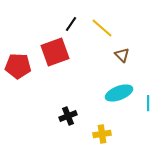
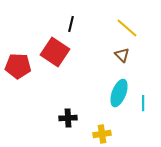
black line: rotated 21 degrees counterclockwise
yellow line: moved 25 px right
red square: rotated 36 degrees counterclockwise
cyan ellipse: rotated 48 degrees counterclockwise
cyan line: moved 5 px left
black cross: moved 2 px down; rotated 18 degrees clockwise
